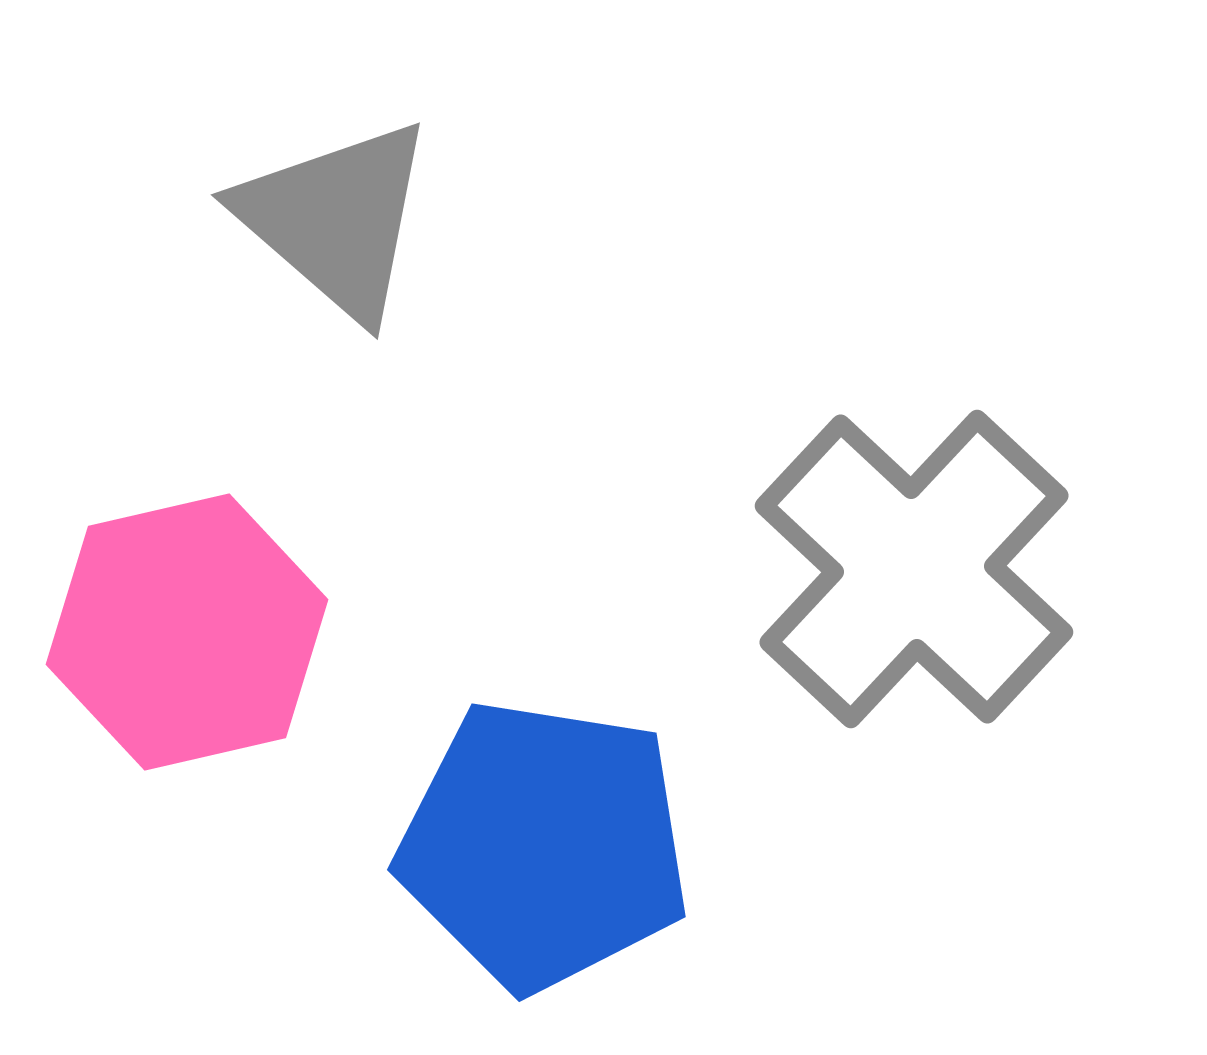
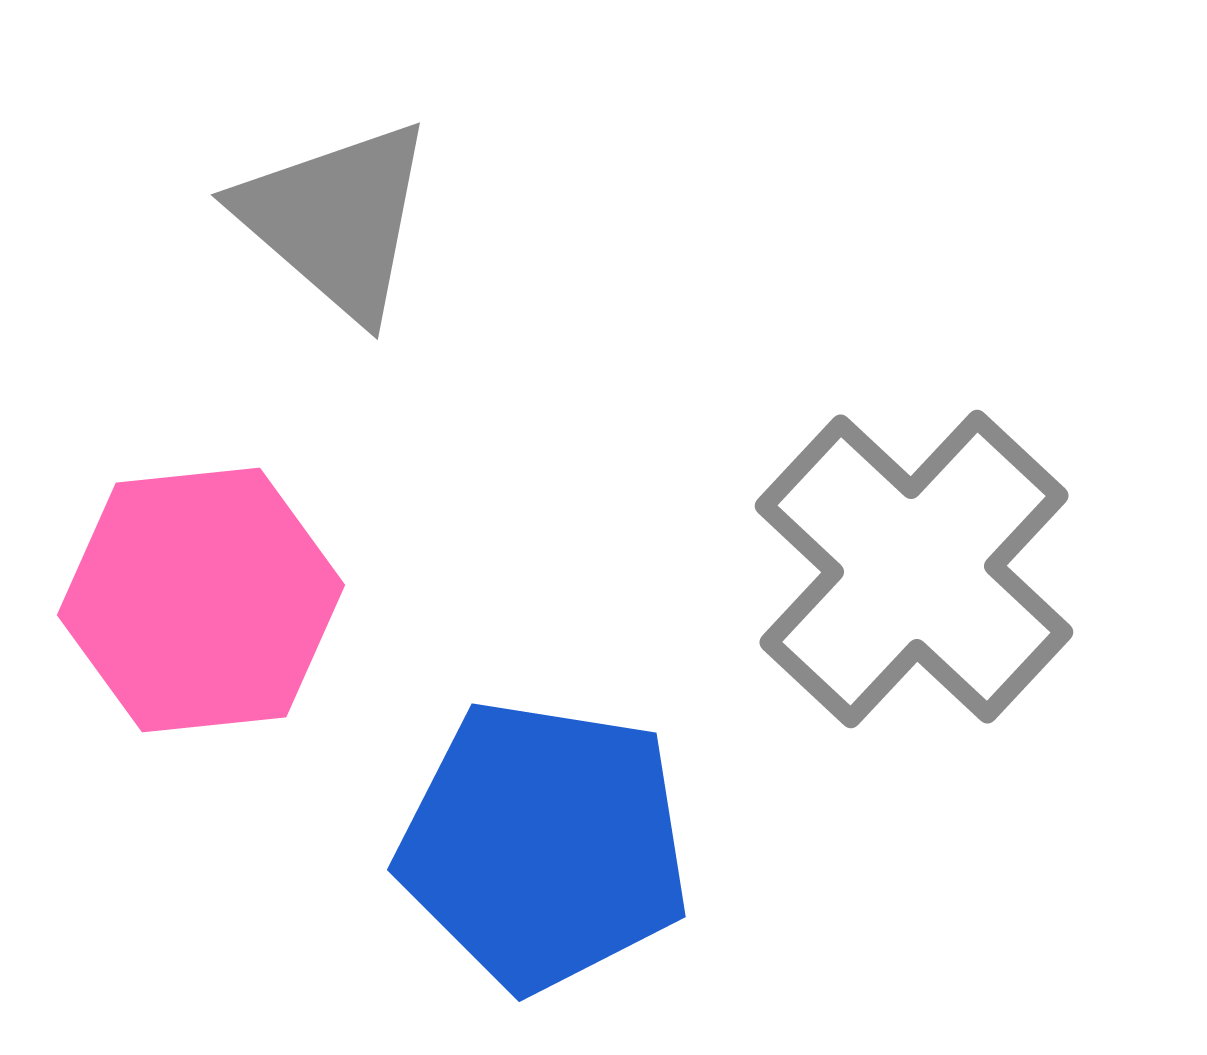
pink hexagon: moved 14 px right, 32 px up; rotated 7 degrees clockwise
